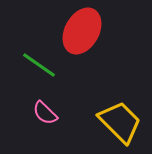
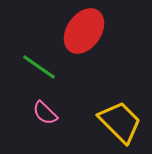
red ellipse: moved 2 px right; rotated 6 degrees clockwise
green line: moved 2 px down
